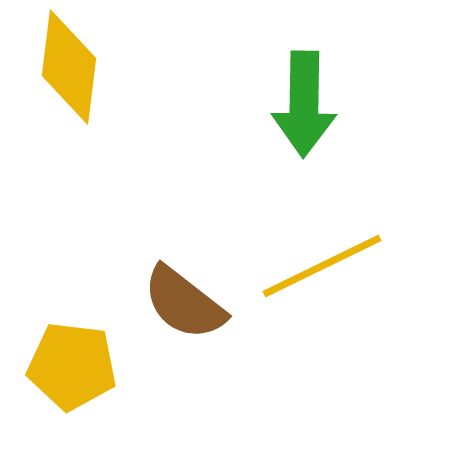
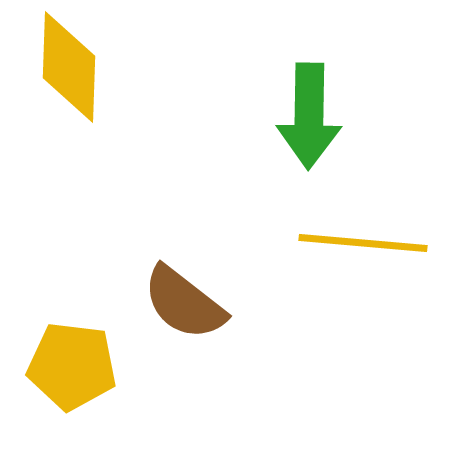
yellow diamond: rotated 5 degrees counterclockwise
green arrow: moved 5 px right, 12 px down
yellow line: moved 41 px right, 23 px up; rotated 31 degrees clockwise
